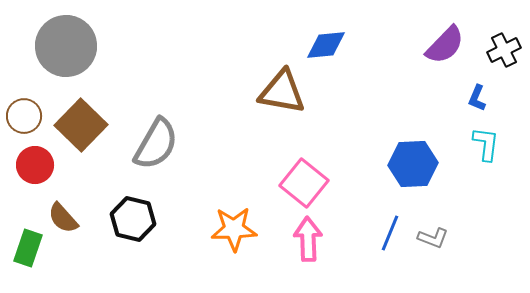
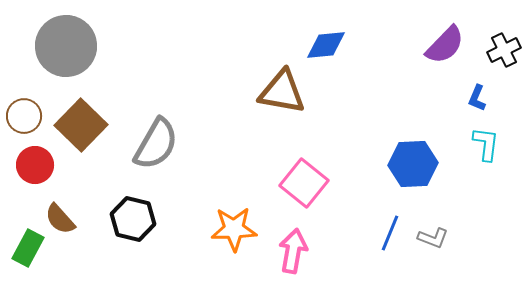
brown semicircle: moved 3 px left, 1 px down
pink arrow: moved 15 px left, 12 px down; rotated 12 degrees clockwise
green rectangle: rotated 9 degrees clockwise
